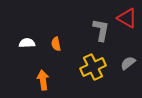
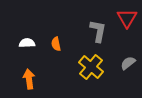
red triangle: rotated 30 degrees clockwise
gray L-shape: moved 3 px left, 1 px down
yellow cross: moved 2 px left; rotated 25 degrees counterclockwise
orange arrow: moved 14 px left, 1 px up
